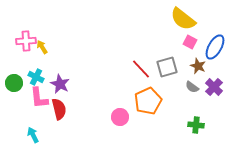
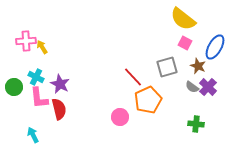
pink square: moved 5 px left, 1 px down
red line: moved 8 px left, 8 px down
green circle: moved 4 px down
purple cross: moved 6 px left
orange pentagon: moved 1 px up
green cross: moved 1 px up
